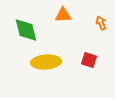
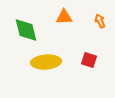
orange triangle: moved 1 px right, 2 px down
orange arrow: moved 1 px left, 2 px up
